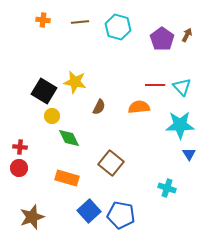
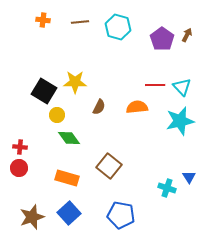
yellow star: rotated 10 degrees counterclockwise
orange semicircle: moved 2 px left
yellow circle: moved 5 px right, 1 px up
cyan star: moved 4 px up; rotated 12 degrees counterclockwise
green diamond: rotated 10 degrees counterclockwise
blue triangle: moved 23 px down
brown square: moved 2 px left, 3 px down
blue square: moved 20 px left, 2 px down
